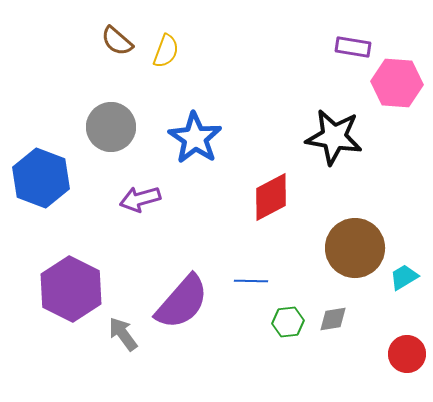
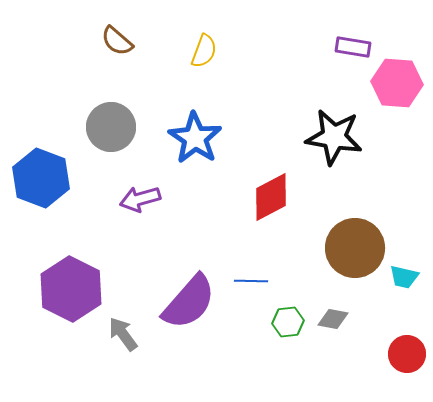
yellow semicircle: moved 38 px right
cyan trapezoid: rotated 136 degrees counterclockwise
purple semicircle: moved 7 px right
gray diamond: rotated 20 degrees clockwise
